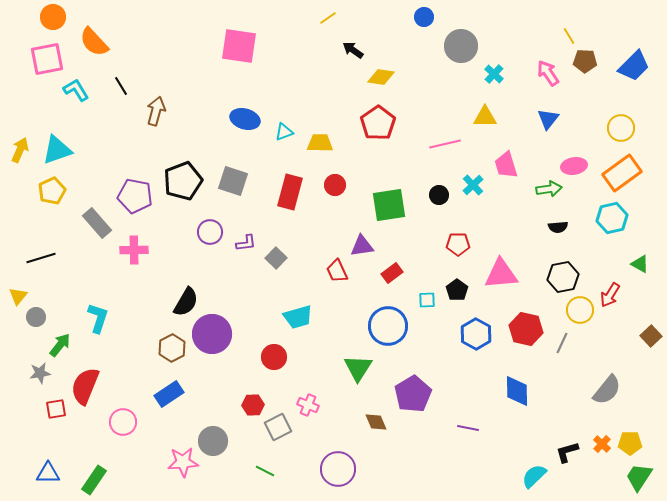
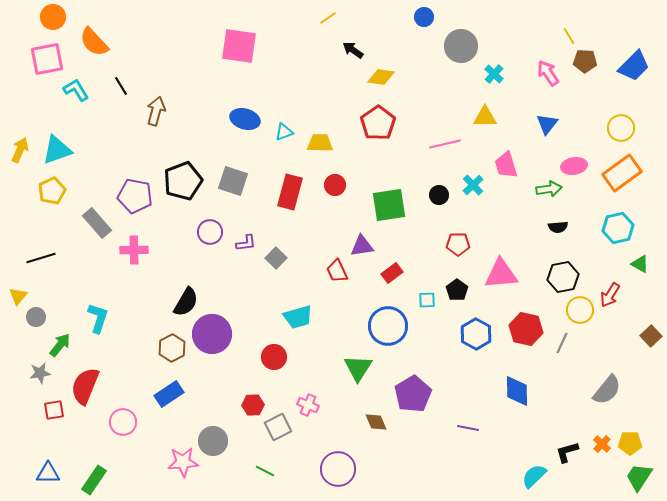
blue triangle at (548, 119): moved 1 px left, 5 px down
cyan hexagon at (612, 218): moved 6 px right, 10 px down
red square at (56, 409): moved 2 px left, 1 px down
